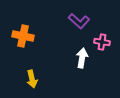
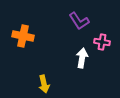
purple L-shape: rotated 15 degrees clockwise
yellow arrow: moved 12 px right, 5 px down
